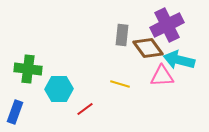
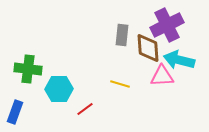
brown diamond: rotated 32 degrees clockwise
